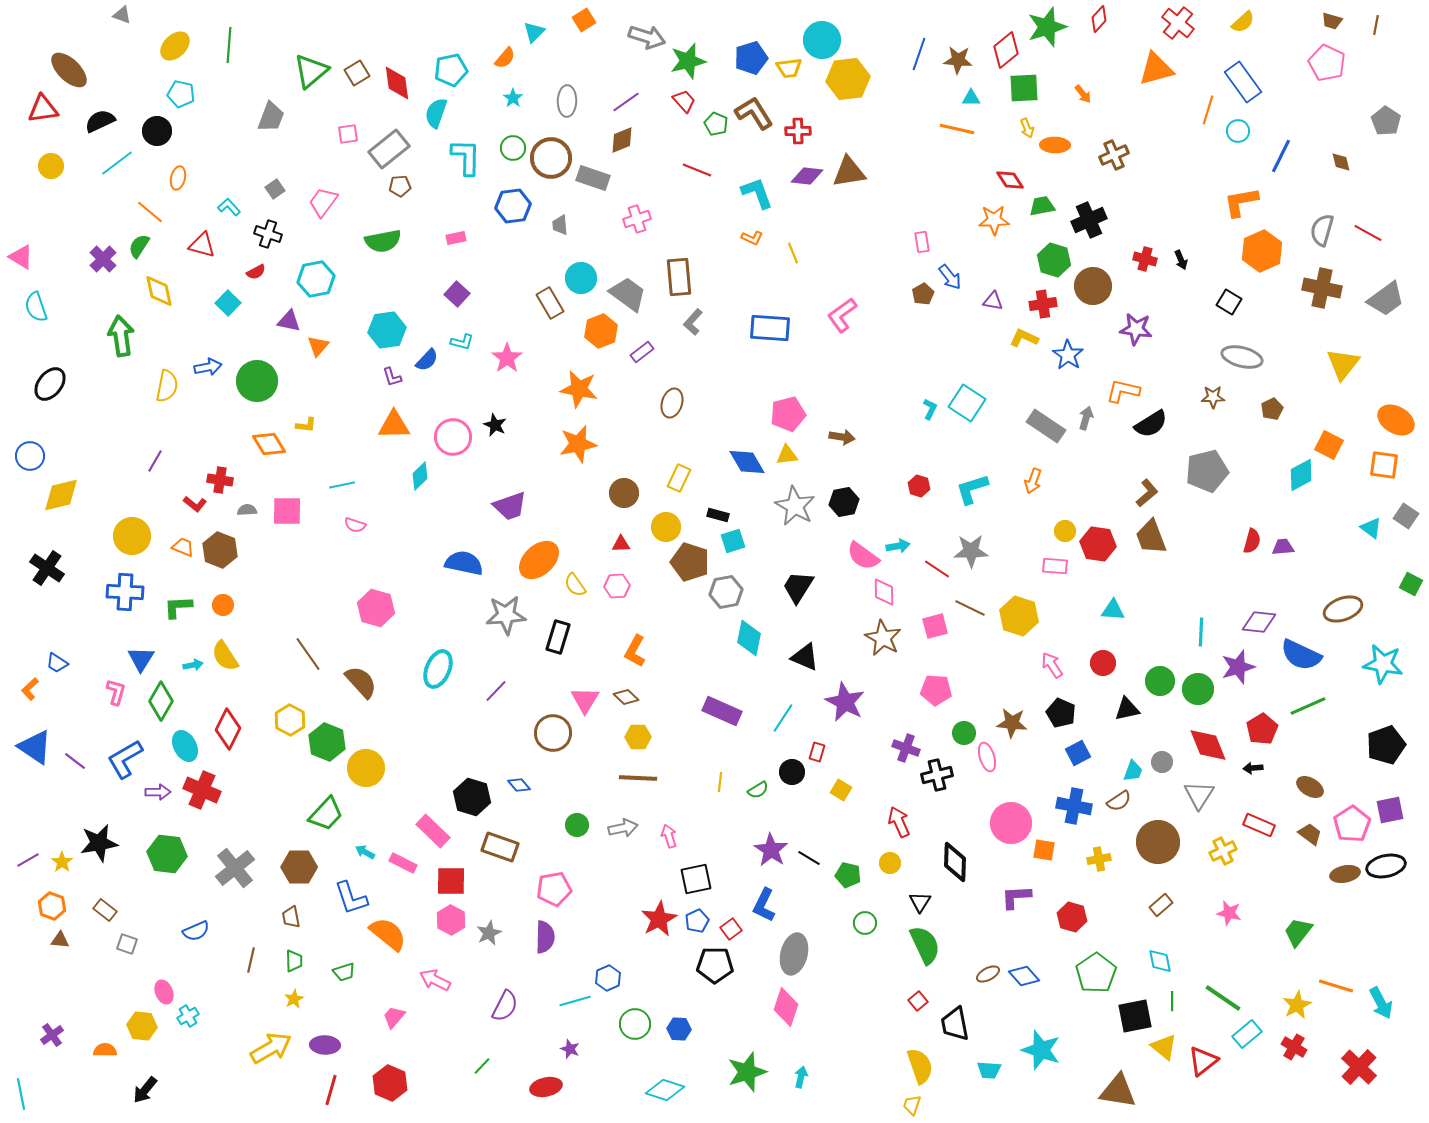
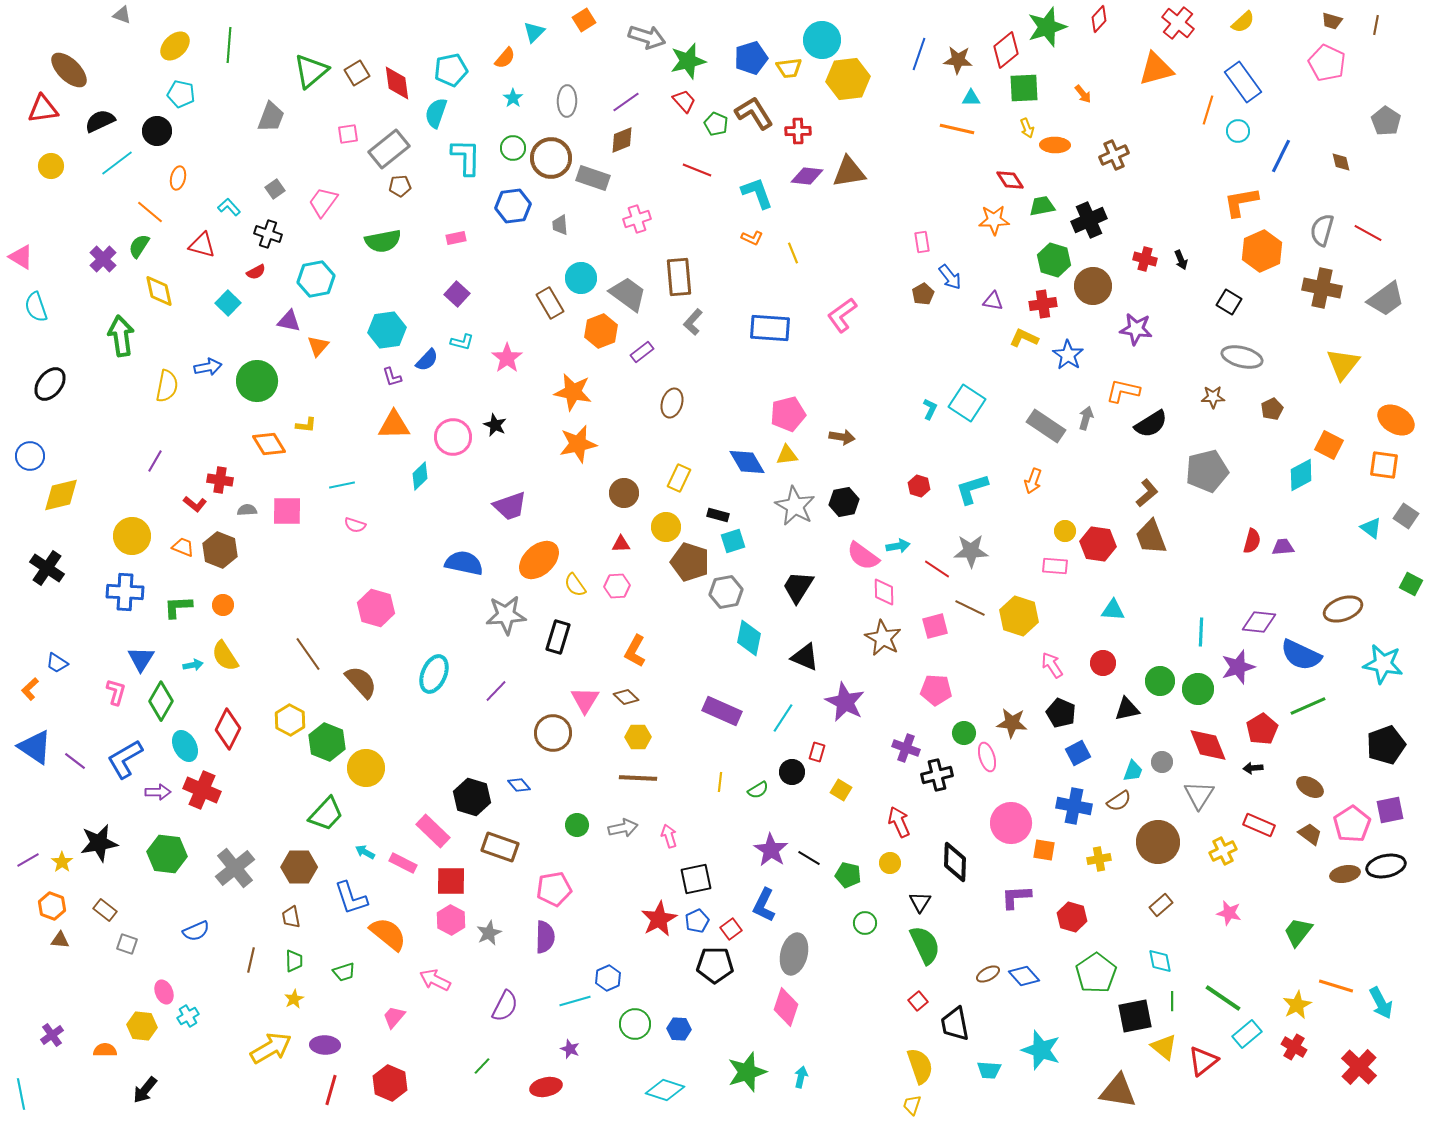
orange star at (579, 389): moved 6 px left, 3 px down
cyan ellipse at (438, 669): moved 4 px left, 5 px down
